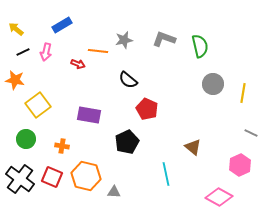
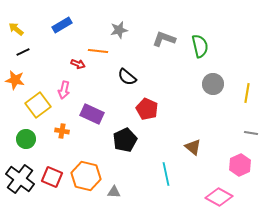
gray star: moved 5 px left, 10 px up
pink arrow: moved 18 px right, 38 px down
black semicircle: moved 1 px left, 3 px up
yellow line: moved 4 px right
purple rectangle: moved 3 px right, 1 px up; rotated 15 degrees clockwise
gray line: rotated 16 degrees counterclockwise
black pentagon: moved 2 px left, 2 px up
orange cross: moved 15 px up
